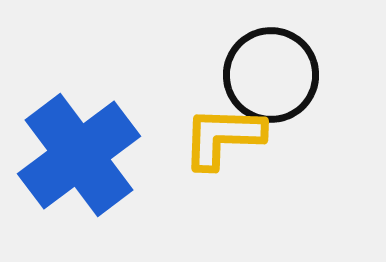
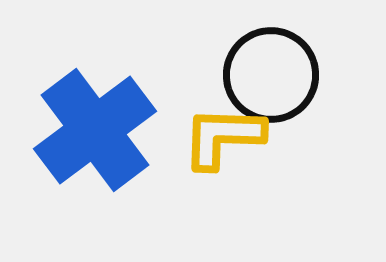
blue cross: moved 16 px right, 25 px up
